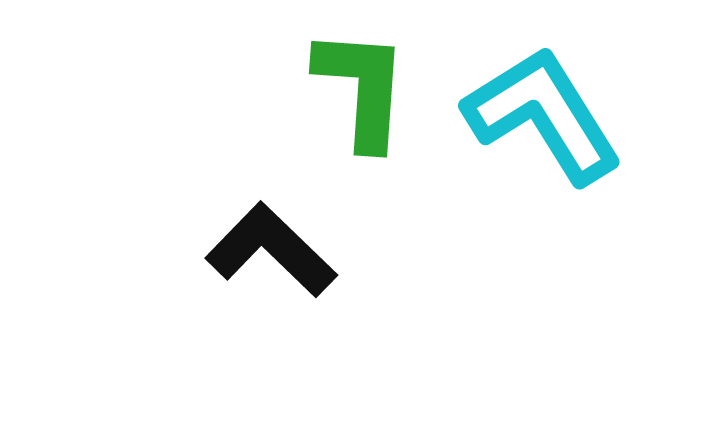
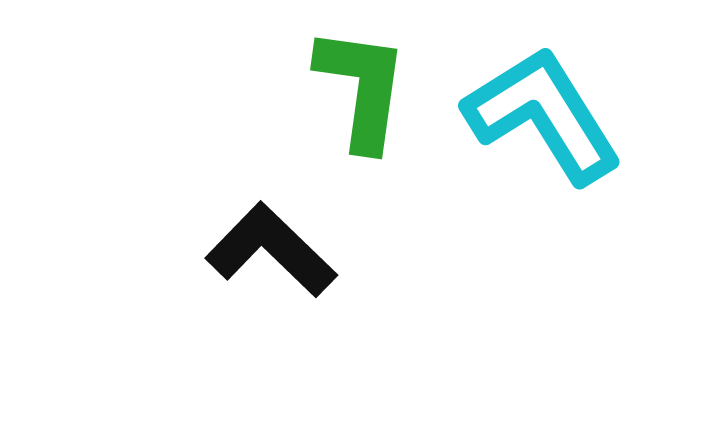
green L-shape: rotated 4 degrees clockwise
